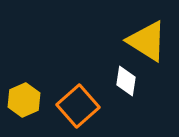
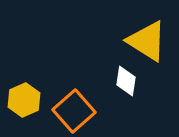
orange square: moved 4 px left, 5 px down
